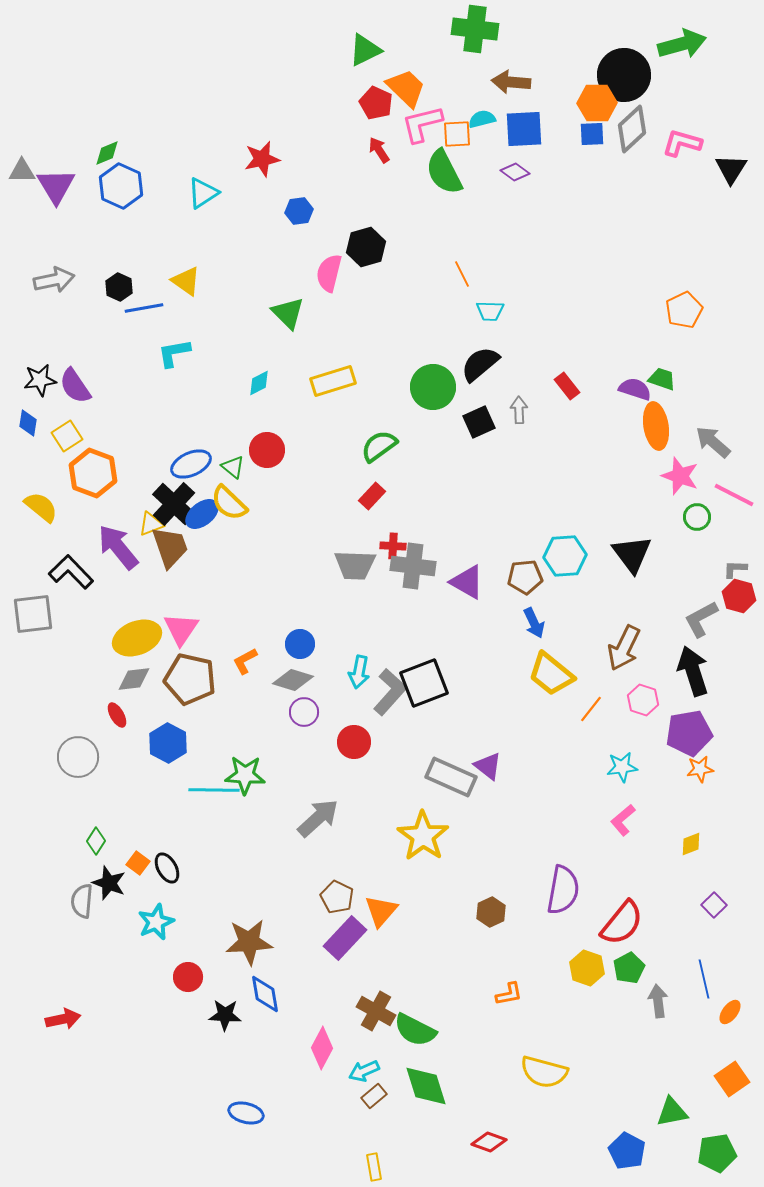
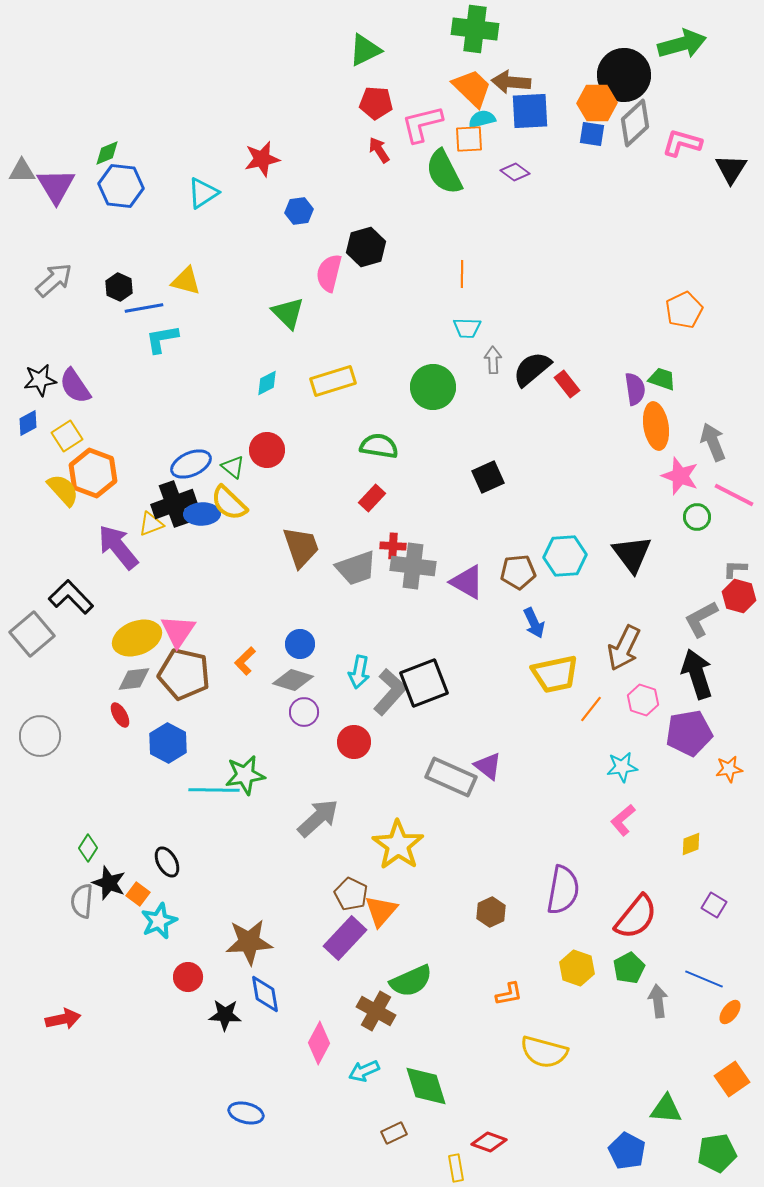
orange trapezoid at (406, 88): moved 66 px right
red pentagon at (376, 103): rotated 20 degrees counterclockwise
blue square at (524, 129): moved 6 px right, 18 px up
gray diamond at (632, 129): moved 3 px right, 6 px up
orange square at (457, 134): moved 12 px right, 5 px down
blue square at (592, 134): rotated 12 degrees clockwise
blue hexagon at (121, 186): rotated 18 degrees counterclockwise
orange line at (462, 274): rotated 28 degrees clockwise
gray arrow at (54, 280): rotated 30 degrees counterclockwise
yellow triangle at (186, 281): rotated 20 degrees counterclockwise
cyan trapezoid at (490, 311): moved 23 px left, 17 px down
cyan L-shape at (174, 353): moved 12 px left, 14 px up
black semicircle at (480, 364): moved 52 px right, 5 px down
cyan diamond at (259, 383): moved 8 px right
red rectangle at (567, 386): moved 2 px up
purple semicircle at (635, 389): rotated 64 degrees clockwise
gray arrow at (519, 410): moved 26 px left, 50 px up
black square at (479, 422): moved 9 px right, 55 px down
blue diamond at (28, 423): rotated 52 degrees clockwise
gray arrow at (713, 442): rotated 27 degrees clockwise
green semicircle at (379, 446): rotated 45 degrees clockwise
red rectangle at (372, 496): moved 2 px down
black cross at (174, 504): rotated 27 degrees clockwise
yellow semicircle at (41, 507): moved 22 px right, 17 px up; rotated 9 degrees clockwise
blue ellipse at (202, 514): rotated 36 degrees clockwise
brown trapezoid at (170, 547): moved 131 px right
gray trapezoid at (355, 565): moved 1 px right, 3 px down; rotated 21 degrees counterclockwise
black L-shape at (71, 572): moved 25 px down
brown pentagon at (525, 577): moved 7 px left, 5 px up
gray square at (33, 614): moved 1 px left, 20 px down; rotated 33 degrees counterclockwise
pink triangle at (181, 629): moved 3 px left, 2 px down
orange L-shape at (245, 661): rotated 16 degrees counterclockwise
black arrow at (693, 671): moved 4 px right, 3 px down
yellow trapezoid at (551, 674): moved 4 px right; rotated 51 degrees counterclockwise
brown pentagon at (190, 679): moved 6 px left, 5 px up
red ellipse at (117, 715): moved 3 px right
gray circle at (78, 757): moved 38 px left, 21 px up
orange star at (700, 769): moved 29 px right
green star at (245, 775): rotated 12 degrees counterclockwise
yellow star at (423, 836): moved 25 px left, 9 px down
green diamond at (96, 841): moved 8 px left, 7 px down
orange square at (138, 863): moved 31 px down
black ellipse at (167, 868): moved 6 px up
brown pentagon at (337, 897): moved 14 px right, 3 px up
purple square at (714, 905): rotated 15 degrees counterclockwise
cyan star at (156, 922): moved 3 px right, 1 px up
red semicircle at (622, 923): moved 14 px right, 6 px up
yellow hexagon at (587, 968): moved 10 px left
blue line at (704, 979): rotated 54 degrees counterclockwise
green semicircle at (415, 1030): moved 4 px left, 49 px up; rotated 51 degrees counterclockwise
pink diamond at (322, 1048): moved 3 px left, 5 px up
yellow semicircle at (544, 1072): moved 20 px up
brown rectangle at (374, 1096): moved 20 px right, 37 px down; rotated 15 degrees clockwise
green triangle at (672, 1112): moved 6 px left, 3 px up; rotated 16 degrees clockwise
yellow rectangle at (374, 1167): moved 82 px right, 1 px down
